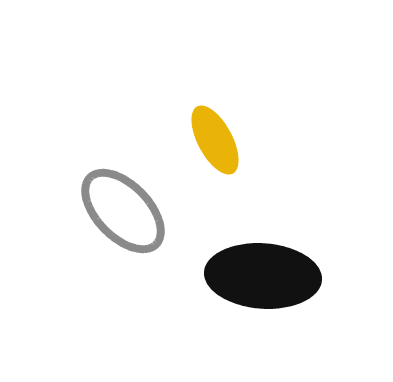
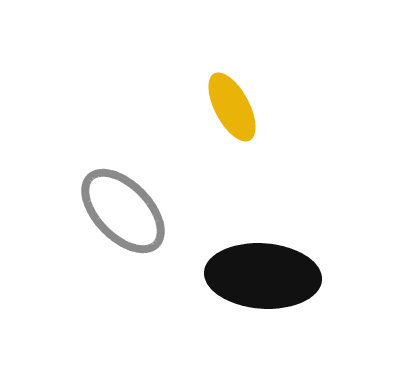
yellow ellipse: moved 17 px right, 33 px up
